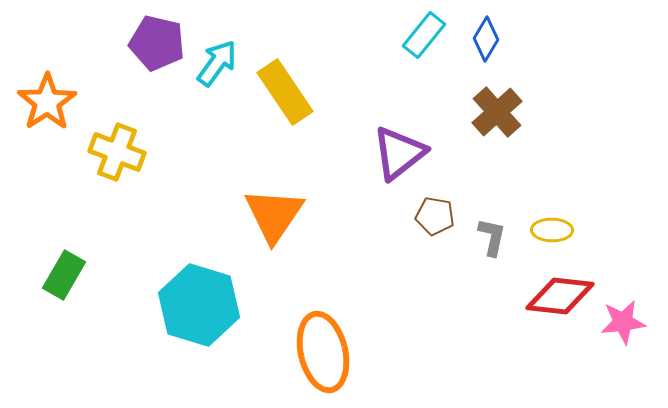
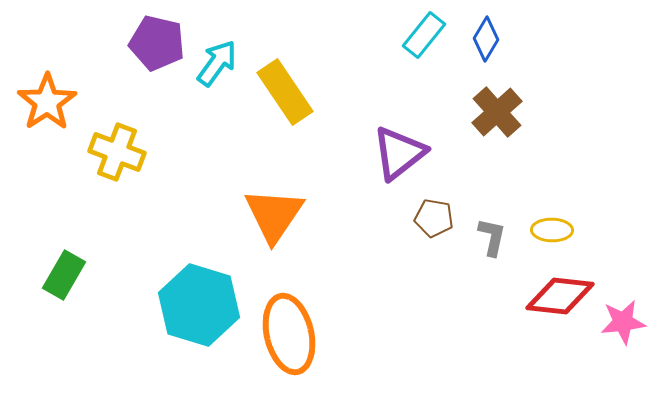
brown pentagon: moved 1 px left, 2 px down
orange ellipse: moved 34 px left, 18 px up
